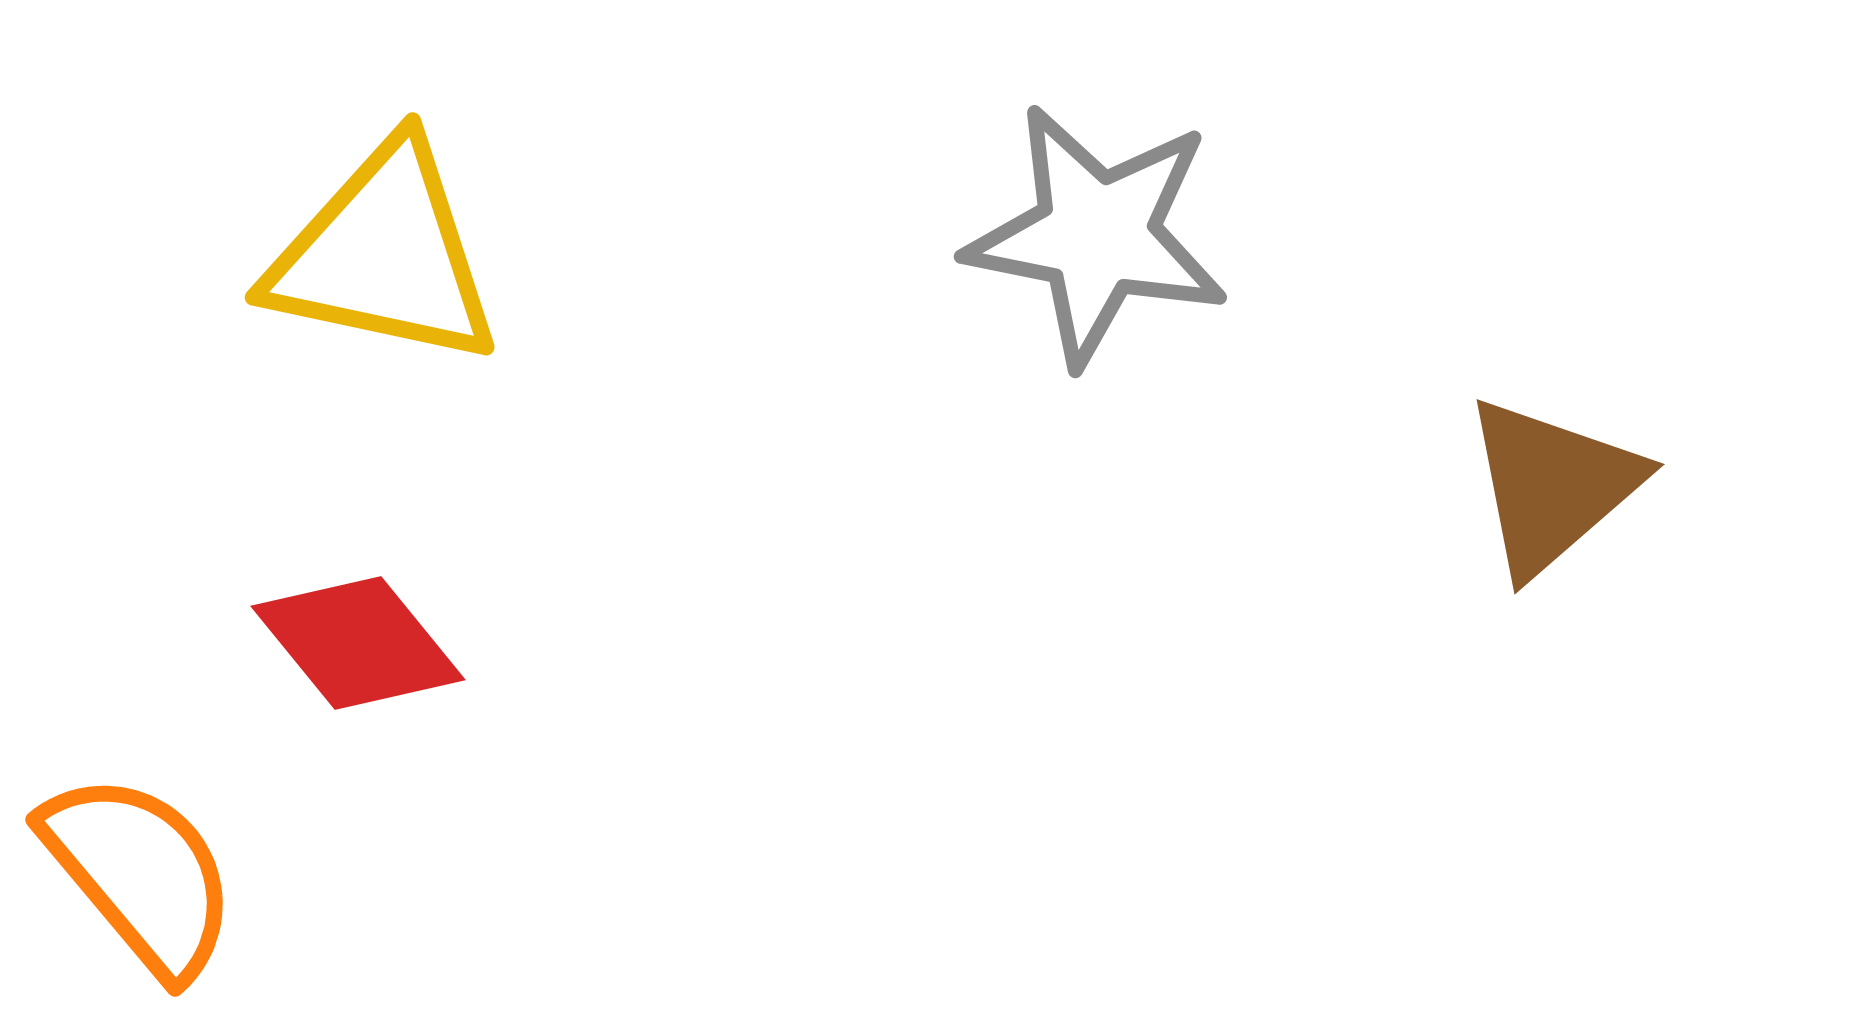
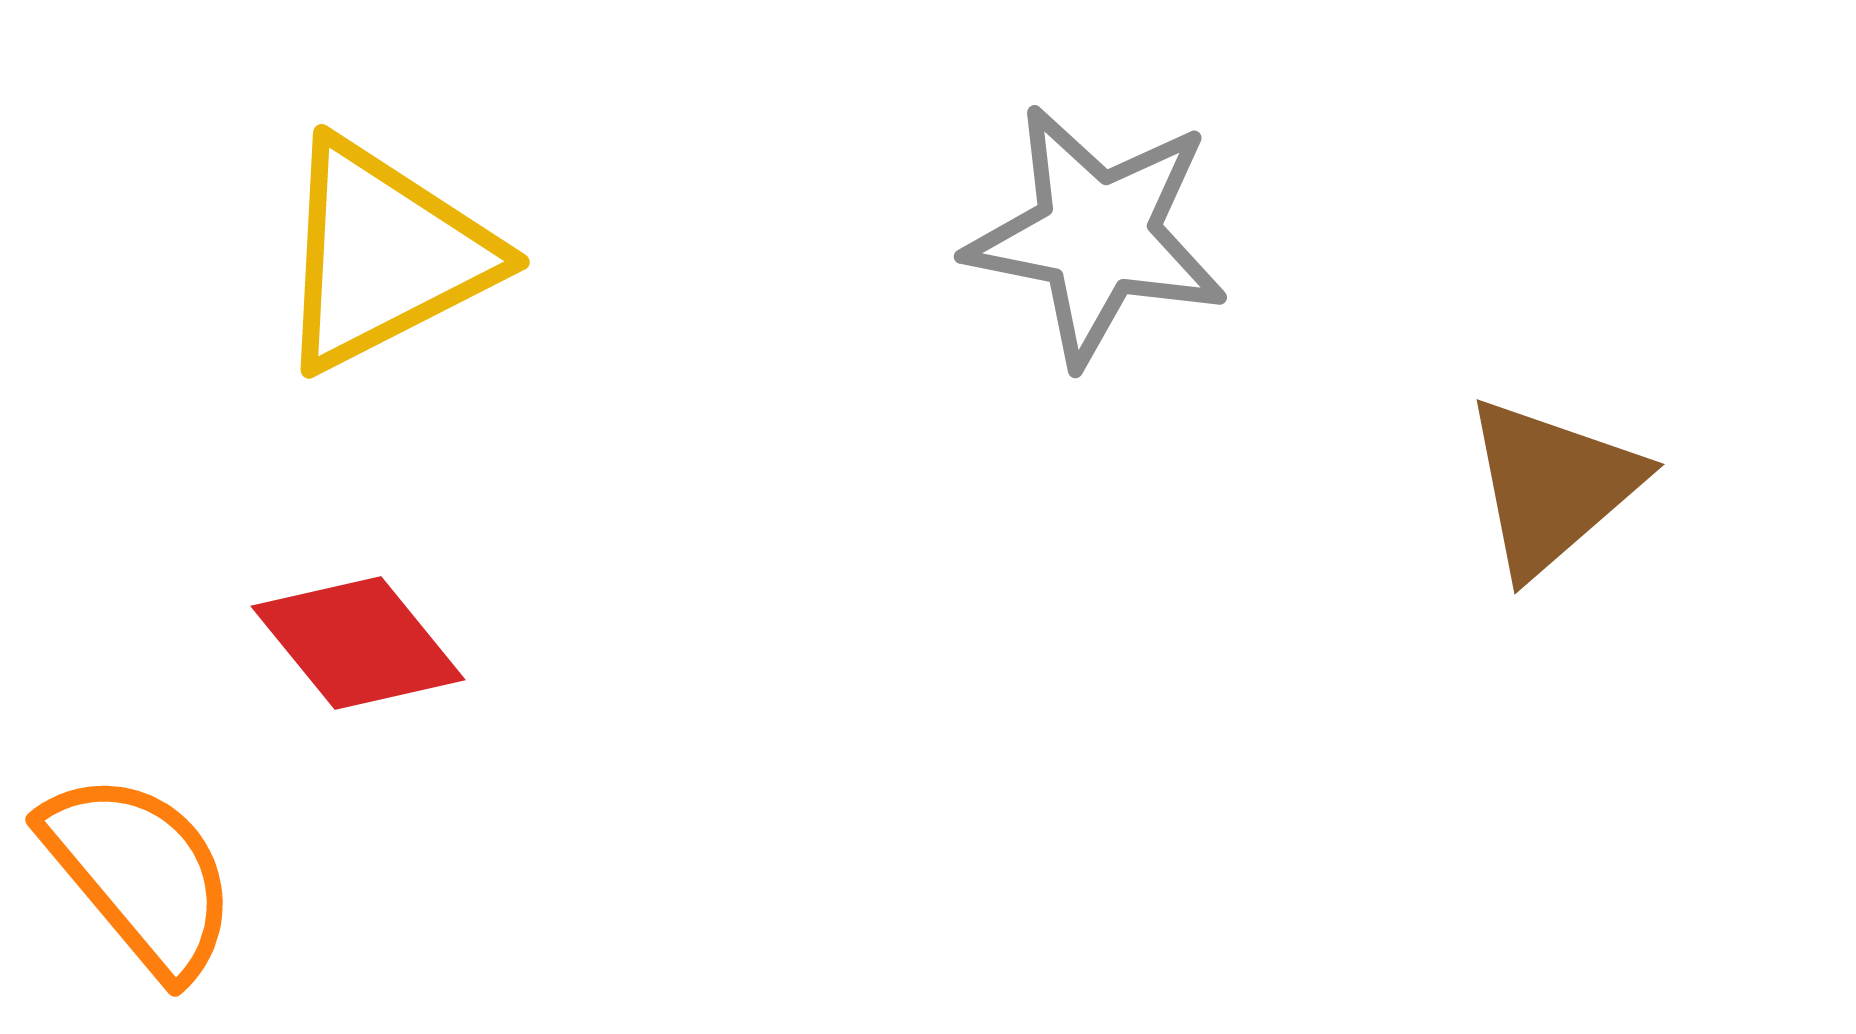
yellow triangle: rotated 39 degrees counterclockwise
